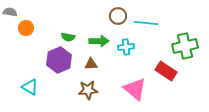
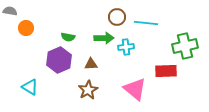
gray semicircle: moved 1 px up
brown circle: moved 1 px left, 1 px down
green arrow: moved 5 px right, 3 px up
red rectangle: rotated 35 degrees counterclockwise
brown star: rotated 24 degrees counterclockwise
